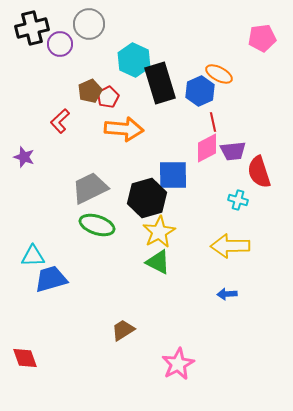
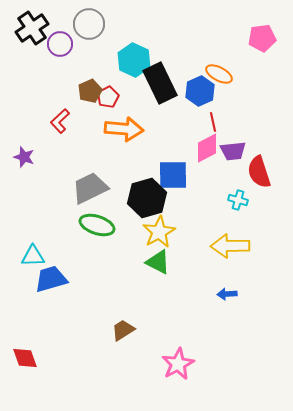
black cross: rotated 20 degrees counterclockwise
black rectangle: rotated 9 degrees counterclockwise
